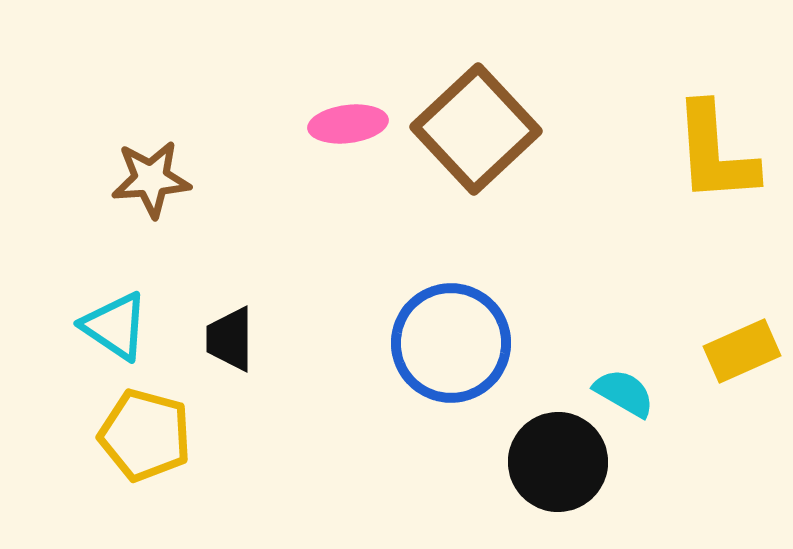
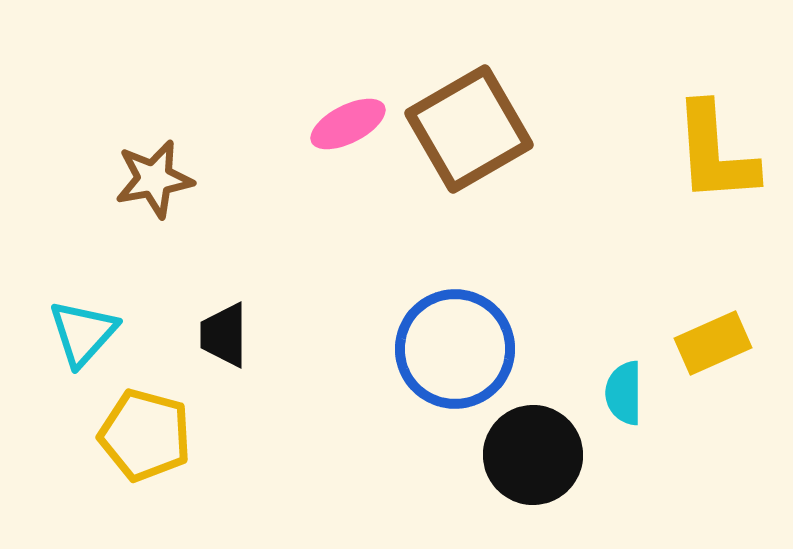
pink ellipse: rotated 20 degrees counterclockwise
brown square: moved 7 px left; rotated 13 degrees clockwise
brown star: moved 3 px right; rotated 6 degrees counterclockwise
cyan triangle: moved 32 px left, 7 px down; rotated 38 degrees clockwise
black trapezoid: moved 6 px left, 4 px up
blue circle: moved 4 px right, 6 px down
yellow rectangle: moved 29 px left, 8 px up
cyan semicircle: rotated 120 degrees counterclockwise
black circle: moved 25 px left, 7 px up
